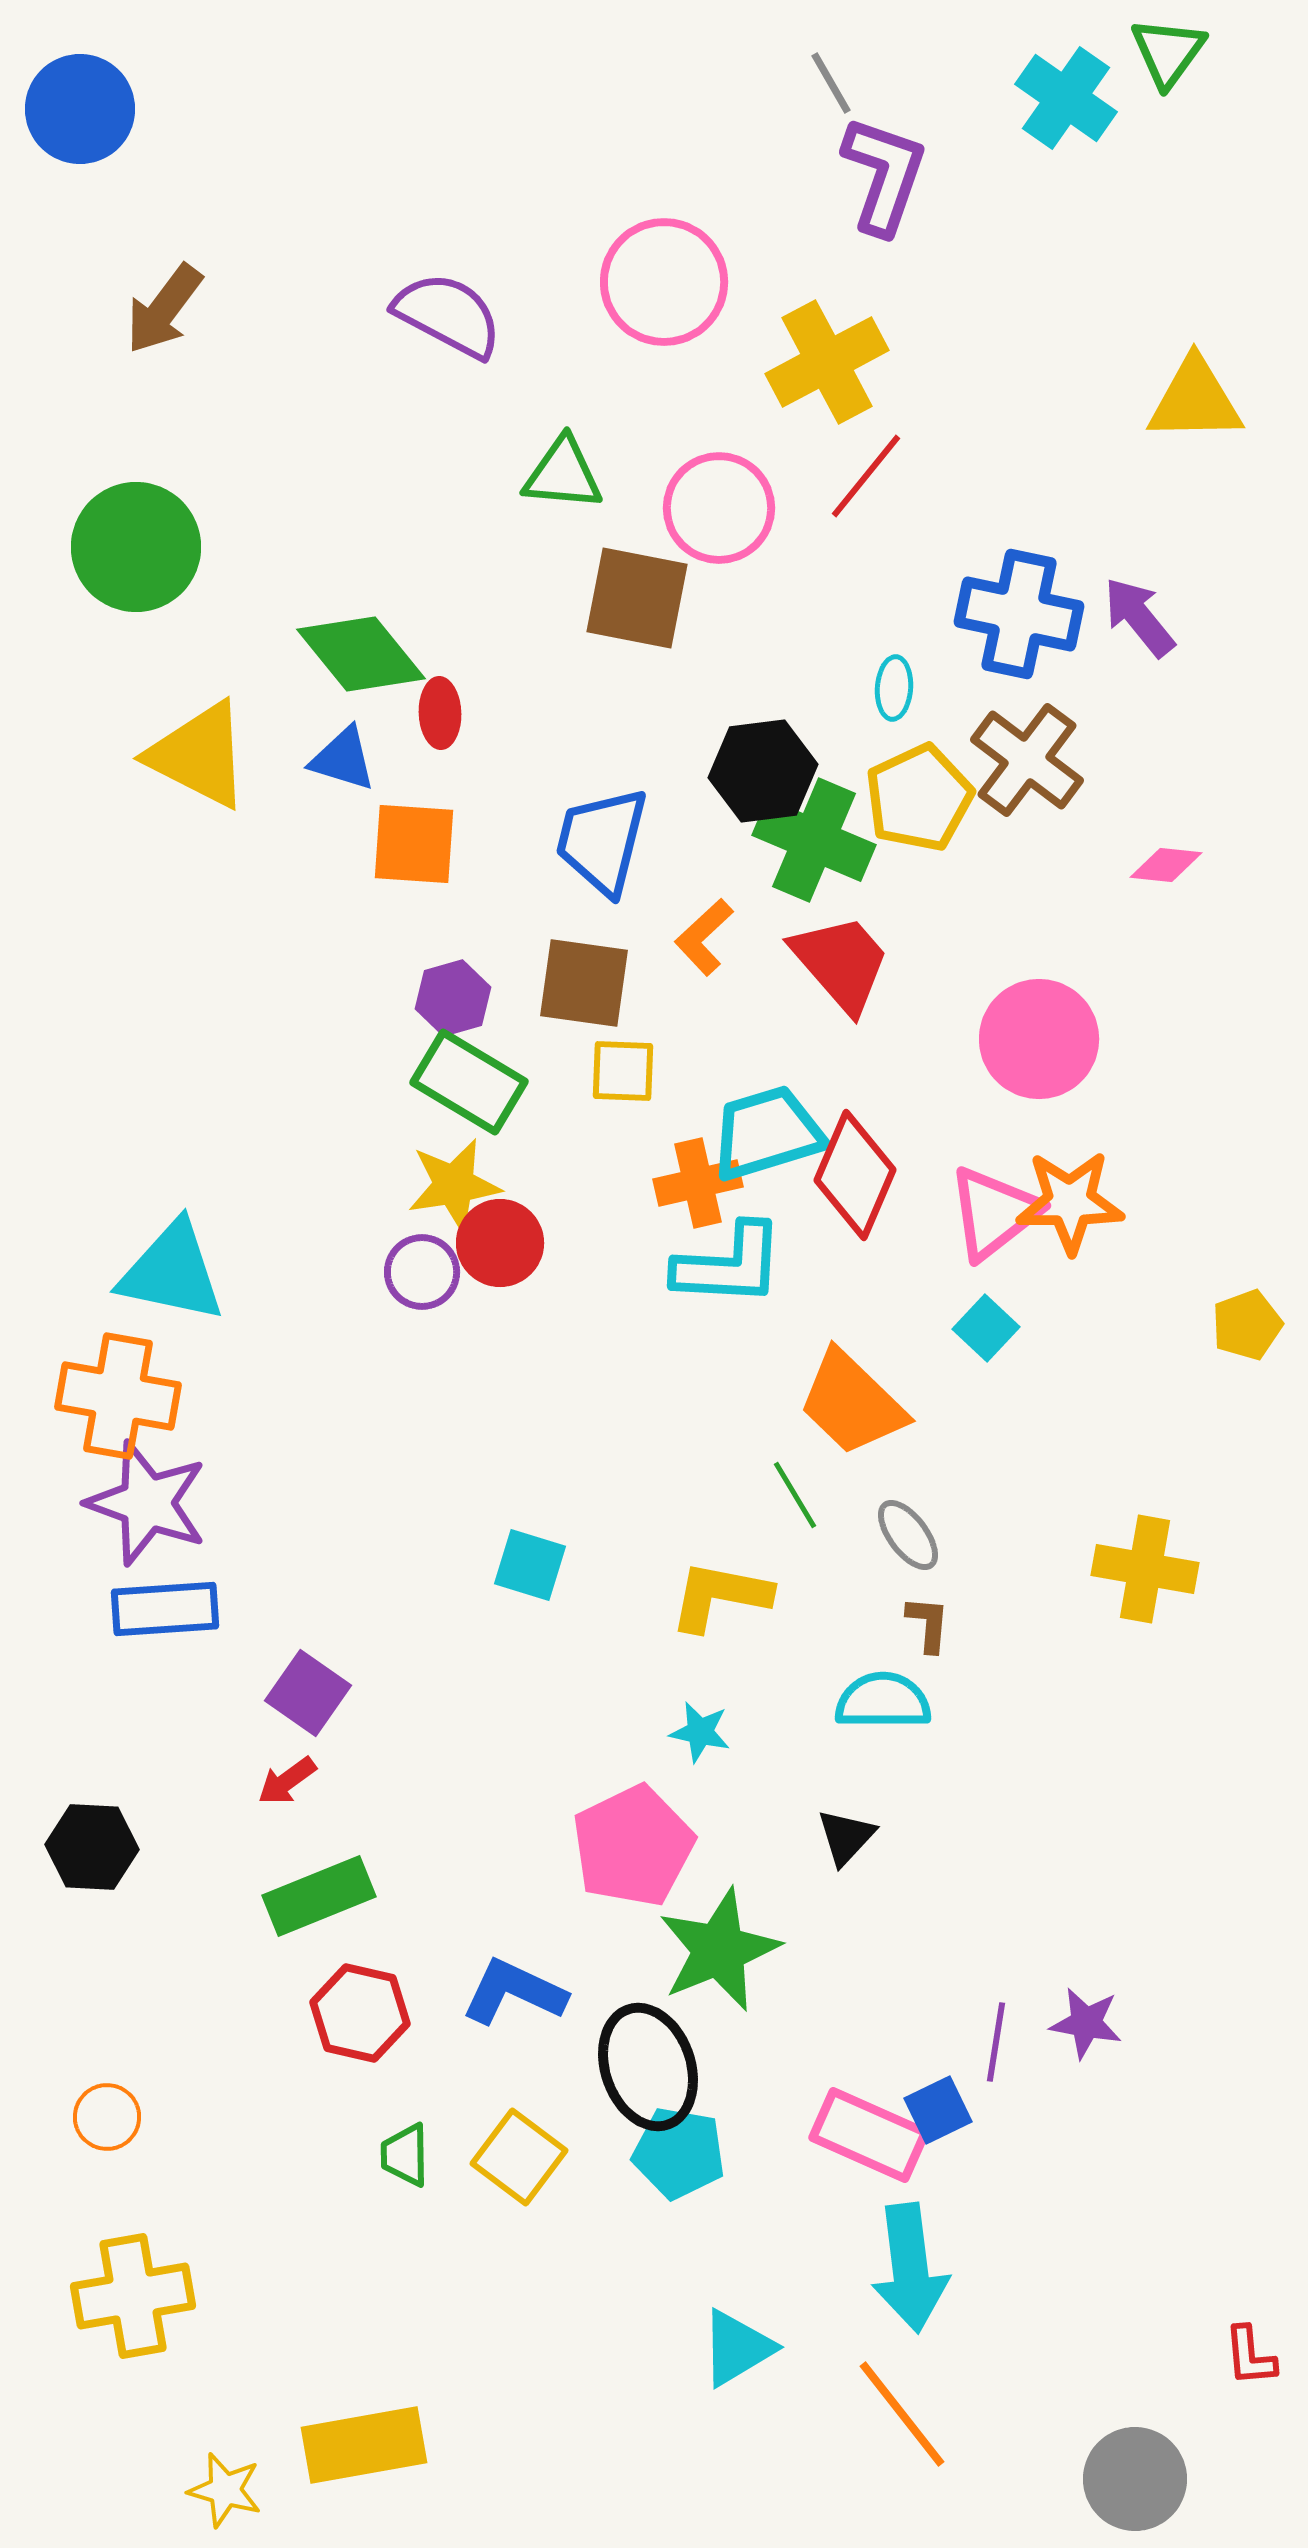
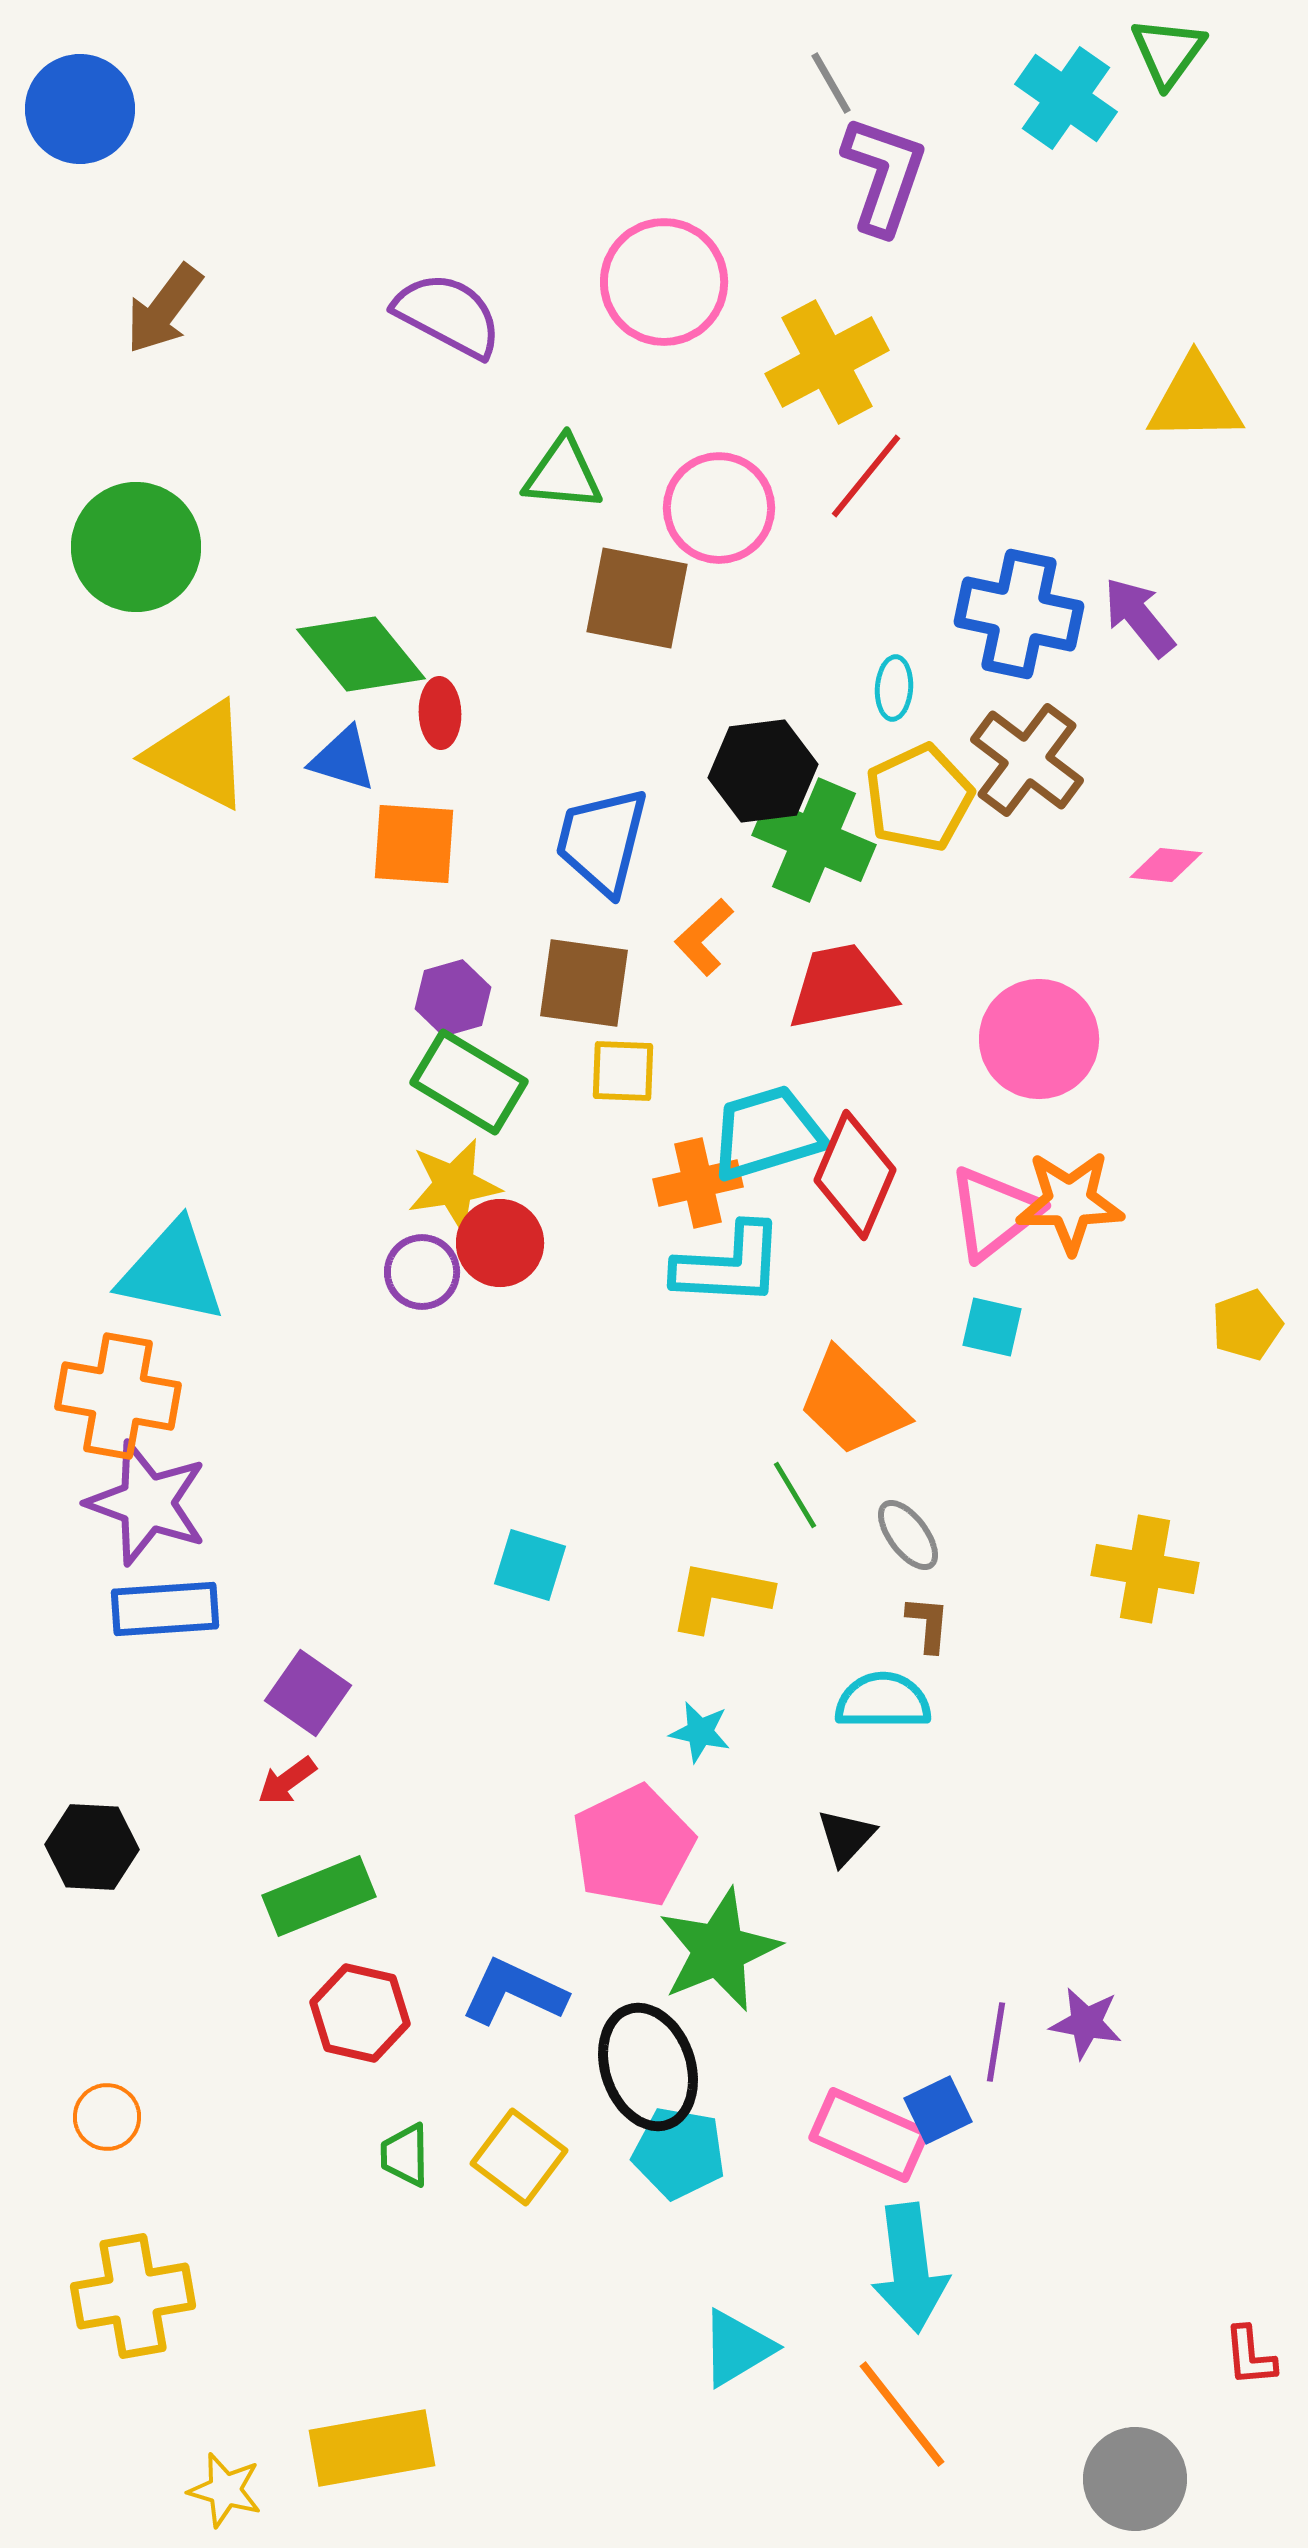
red trapezoid at (841, 963): moved 24 px down; rotated 60 degrees counterclockwise
cyan square at (986, 1328): moved 6 px right, 1 px up; rotated 30 degrees counterclockwise
yellow rectangle at (364, 2445): moved 8 px right, 3 px down
